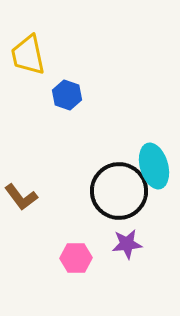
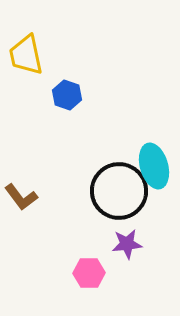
yellow trapezoid: moved 2 px left
pink hexagon: moved 13 px right, 15 px down
